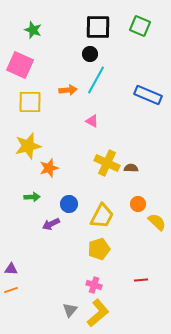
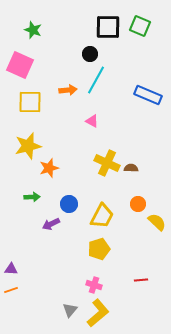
black square: moved 10 px right
